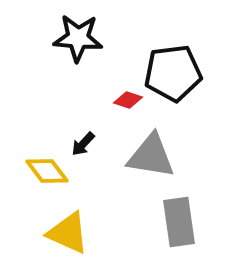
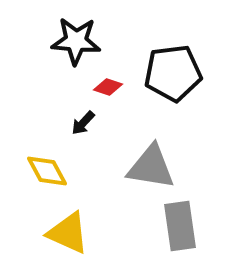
black star: moved 2 px left, 3 px down
red diamond: moved 20 px left, 13 px up
black arrow: moved 21 px up
gray triangle: moved 11 px down
yellow diamond: rotated 9 degrees clockwise
gray rectangle: moved 1 px right, 4 px down
